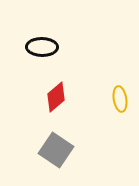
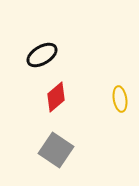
black ellipse: moved 8 px down; rotated 32 degrees counterclockwise
